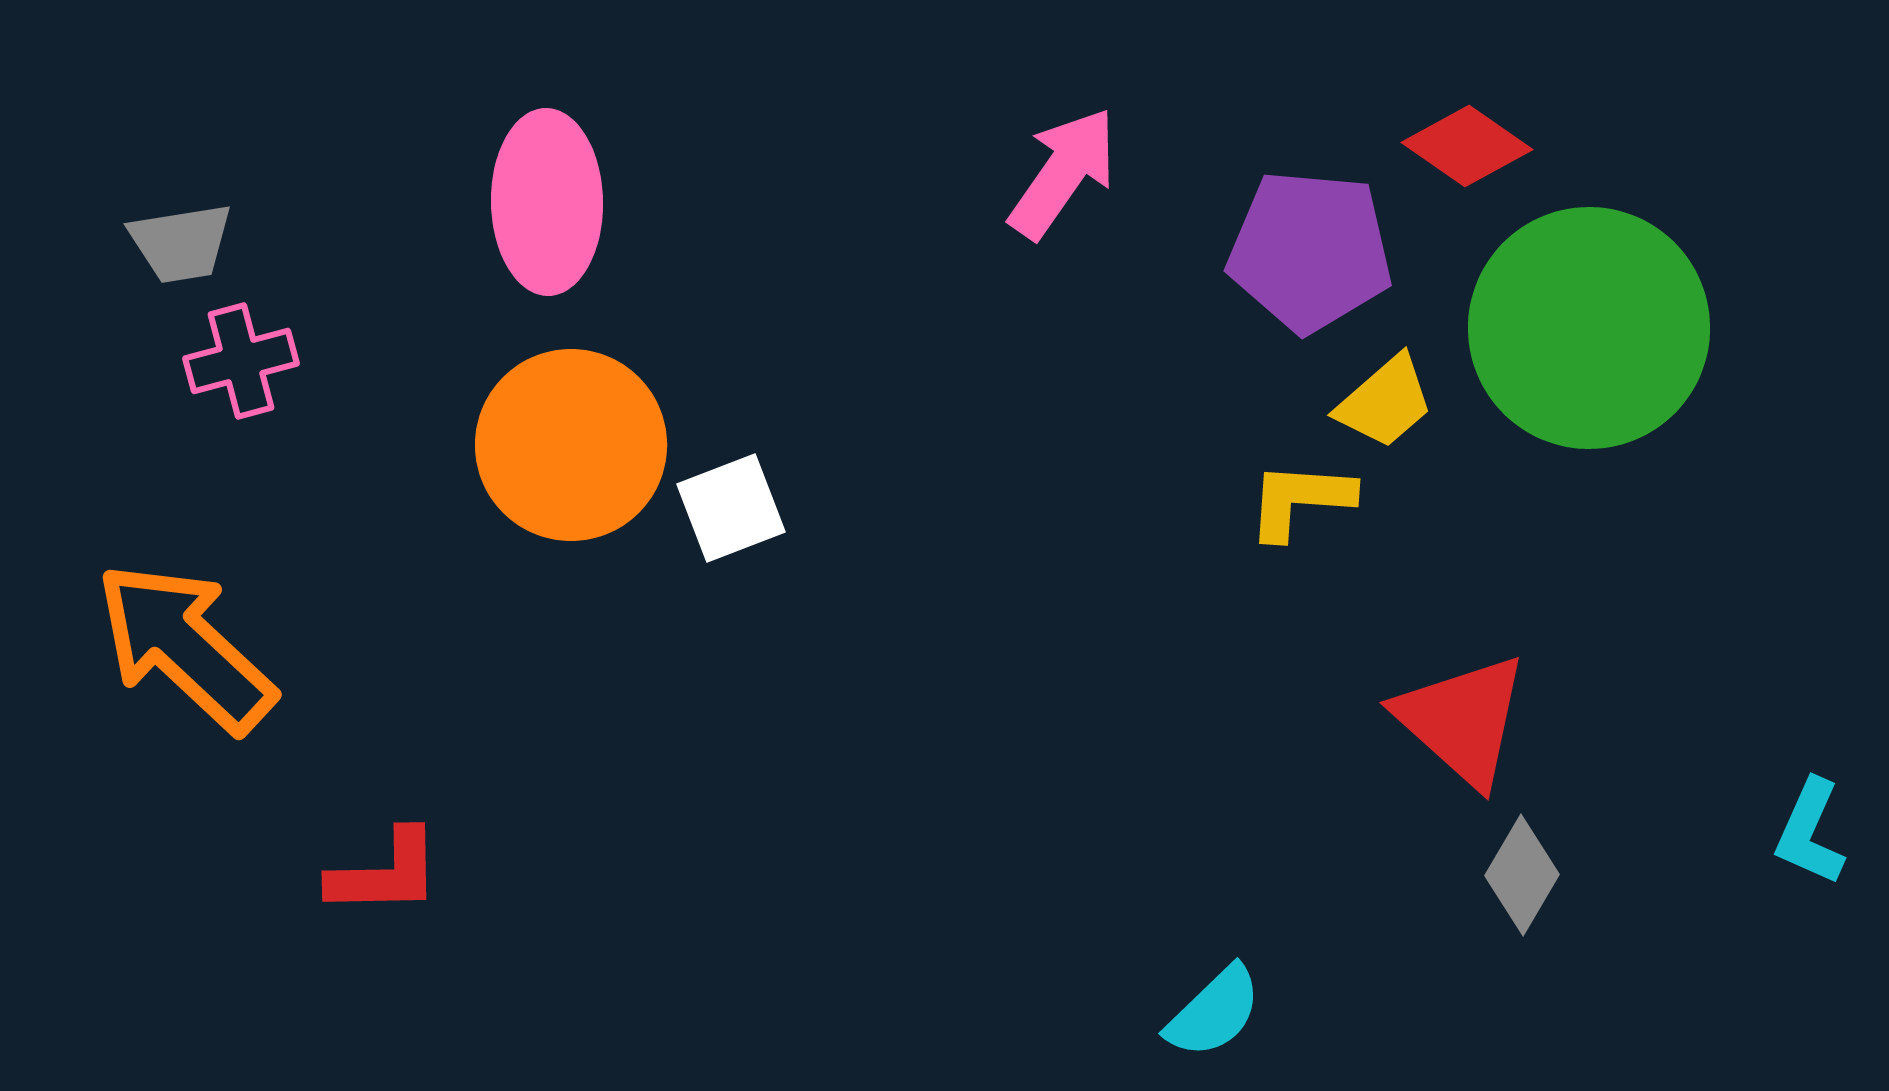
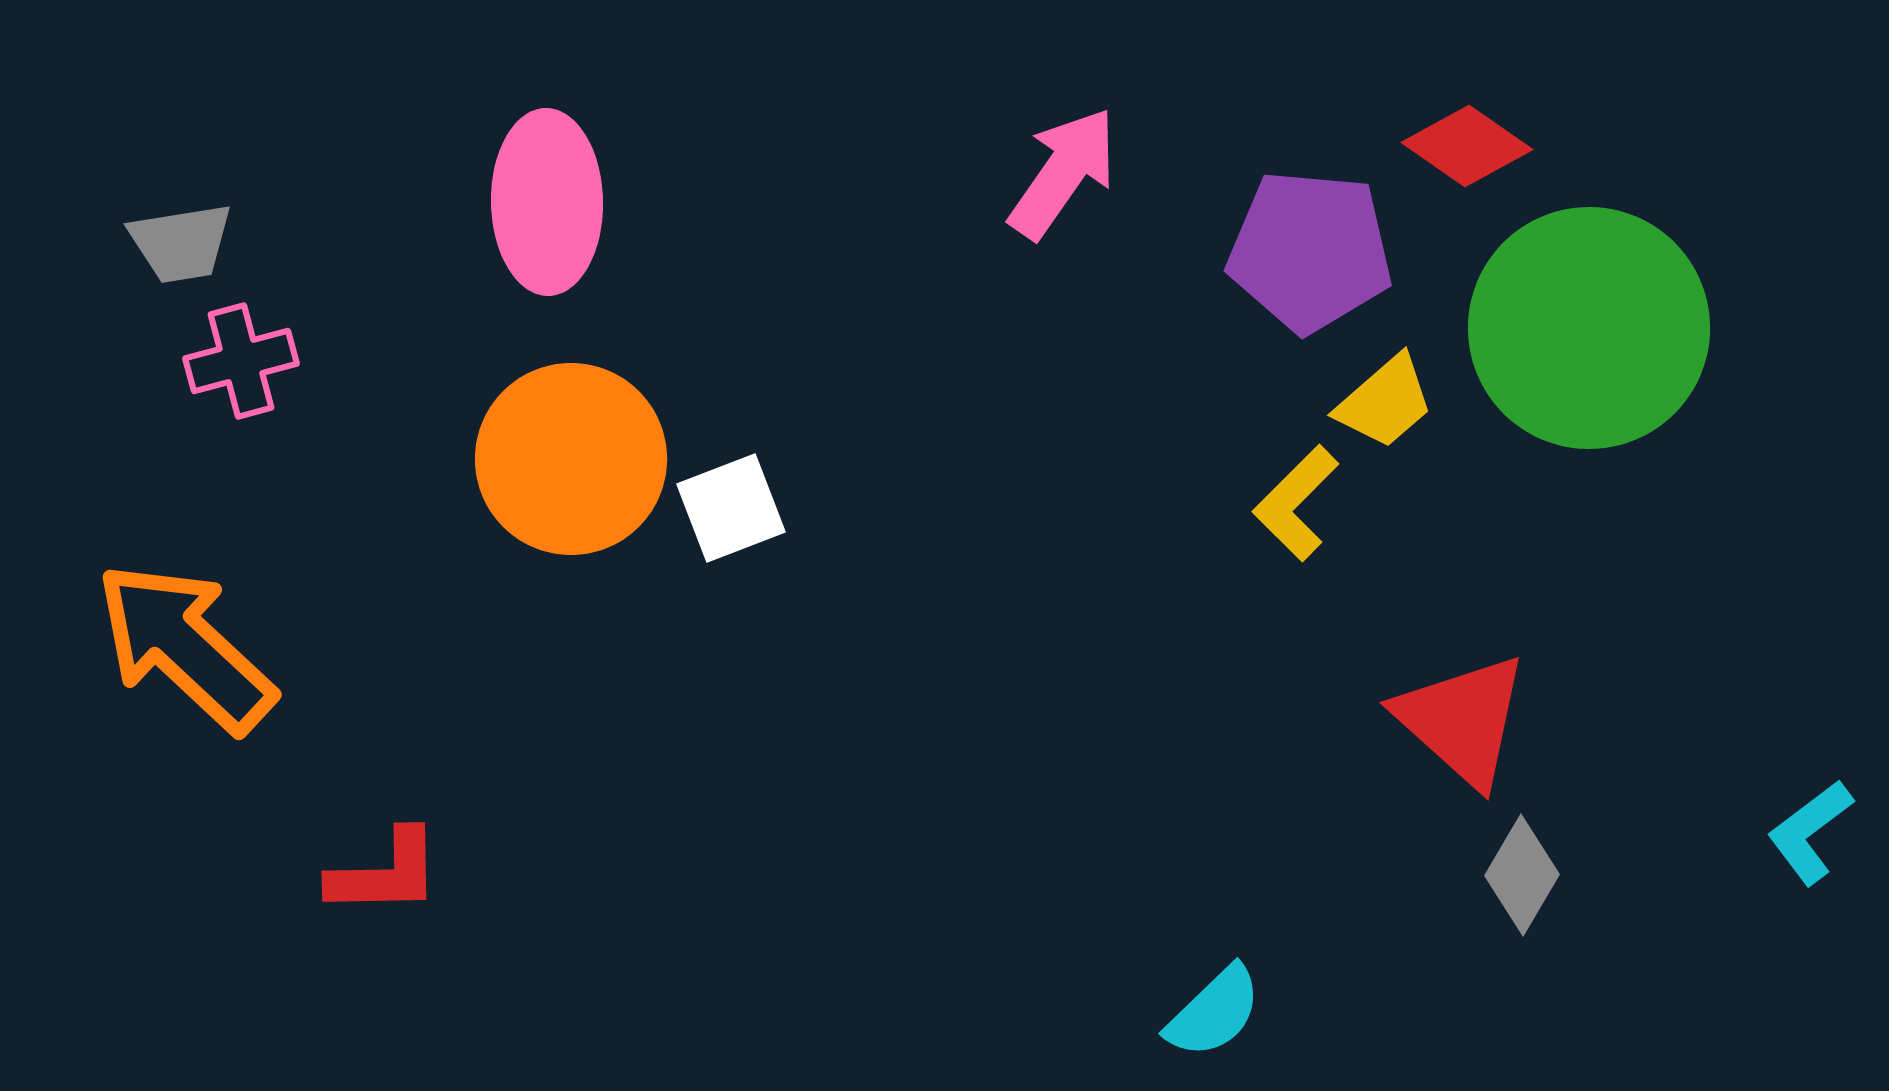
orange circle: moved 14 px down
yellow L-shape: moved 4 px left, 3 px down; rotated 49 degrees counterclockwise
cyan L-shape: rotated 29 degrees clockwise
